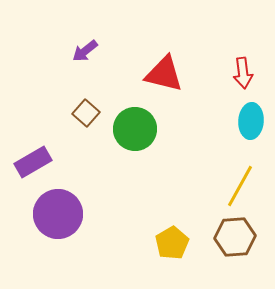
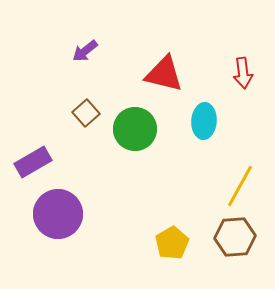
brown square: rotated 8 degrees clockwise
cyan ellipse: moved 47 px left
